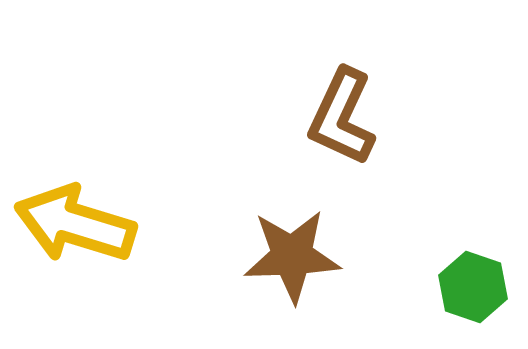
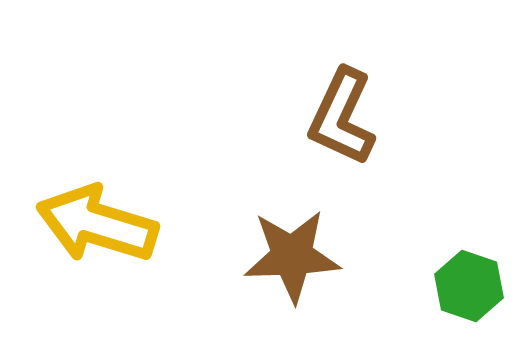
yellow arrow: moved 22 px right
green hexagon: moved 4 px left, 1 px up
